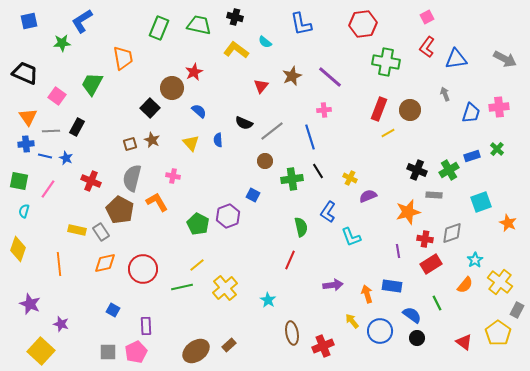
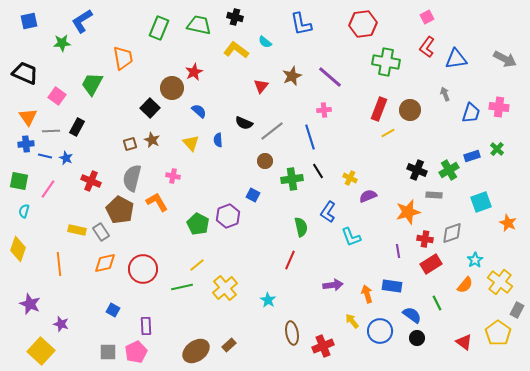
pink cross at (499, 107): rotated 12 degrees clockwise
